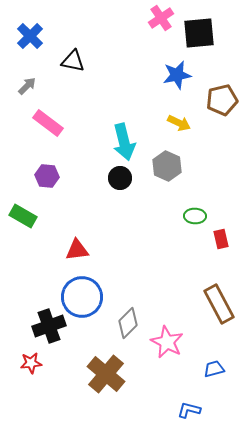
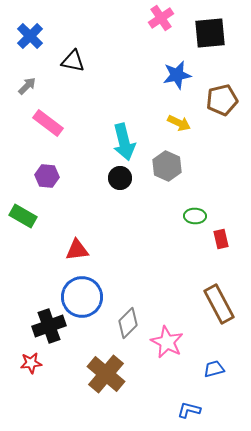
black square: moved 11 px right
